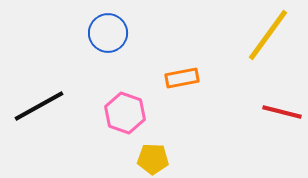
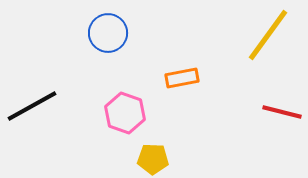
black line: moved 7 px left
